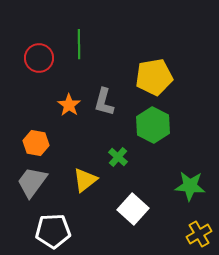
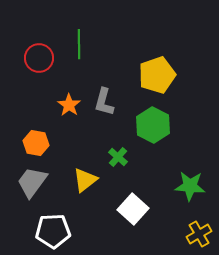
yellow pentagon: moved 3 px right, 2 px up; rotated 9 degrees counterclockwise
